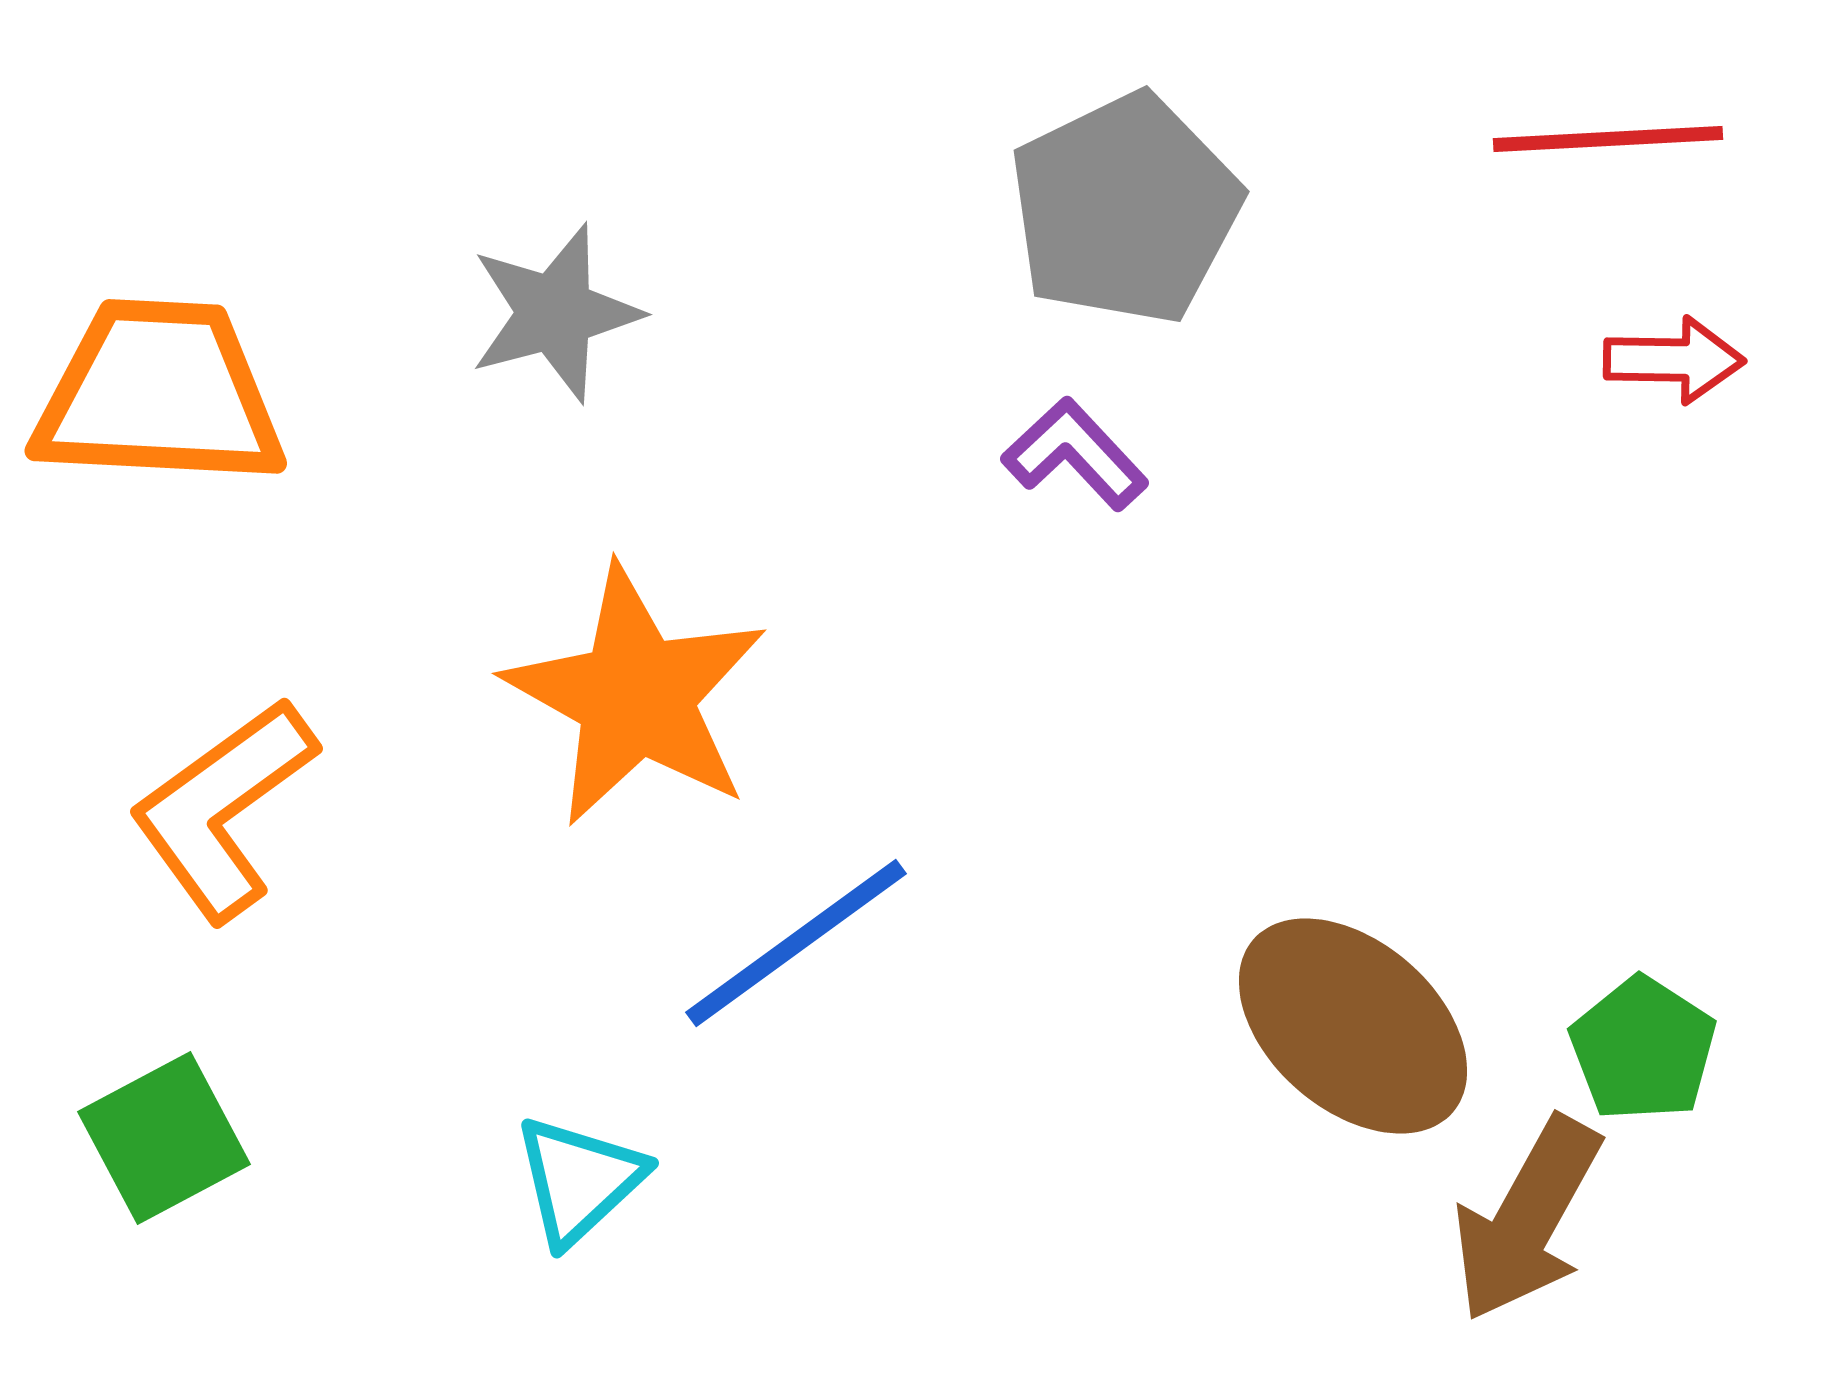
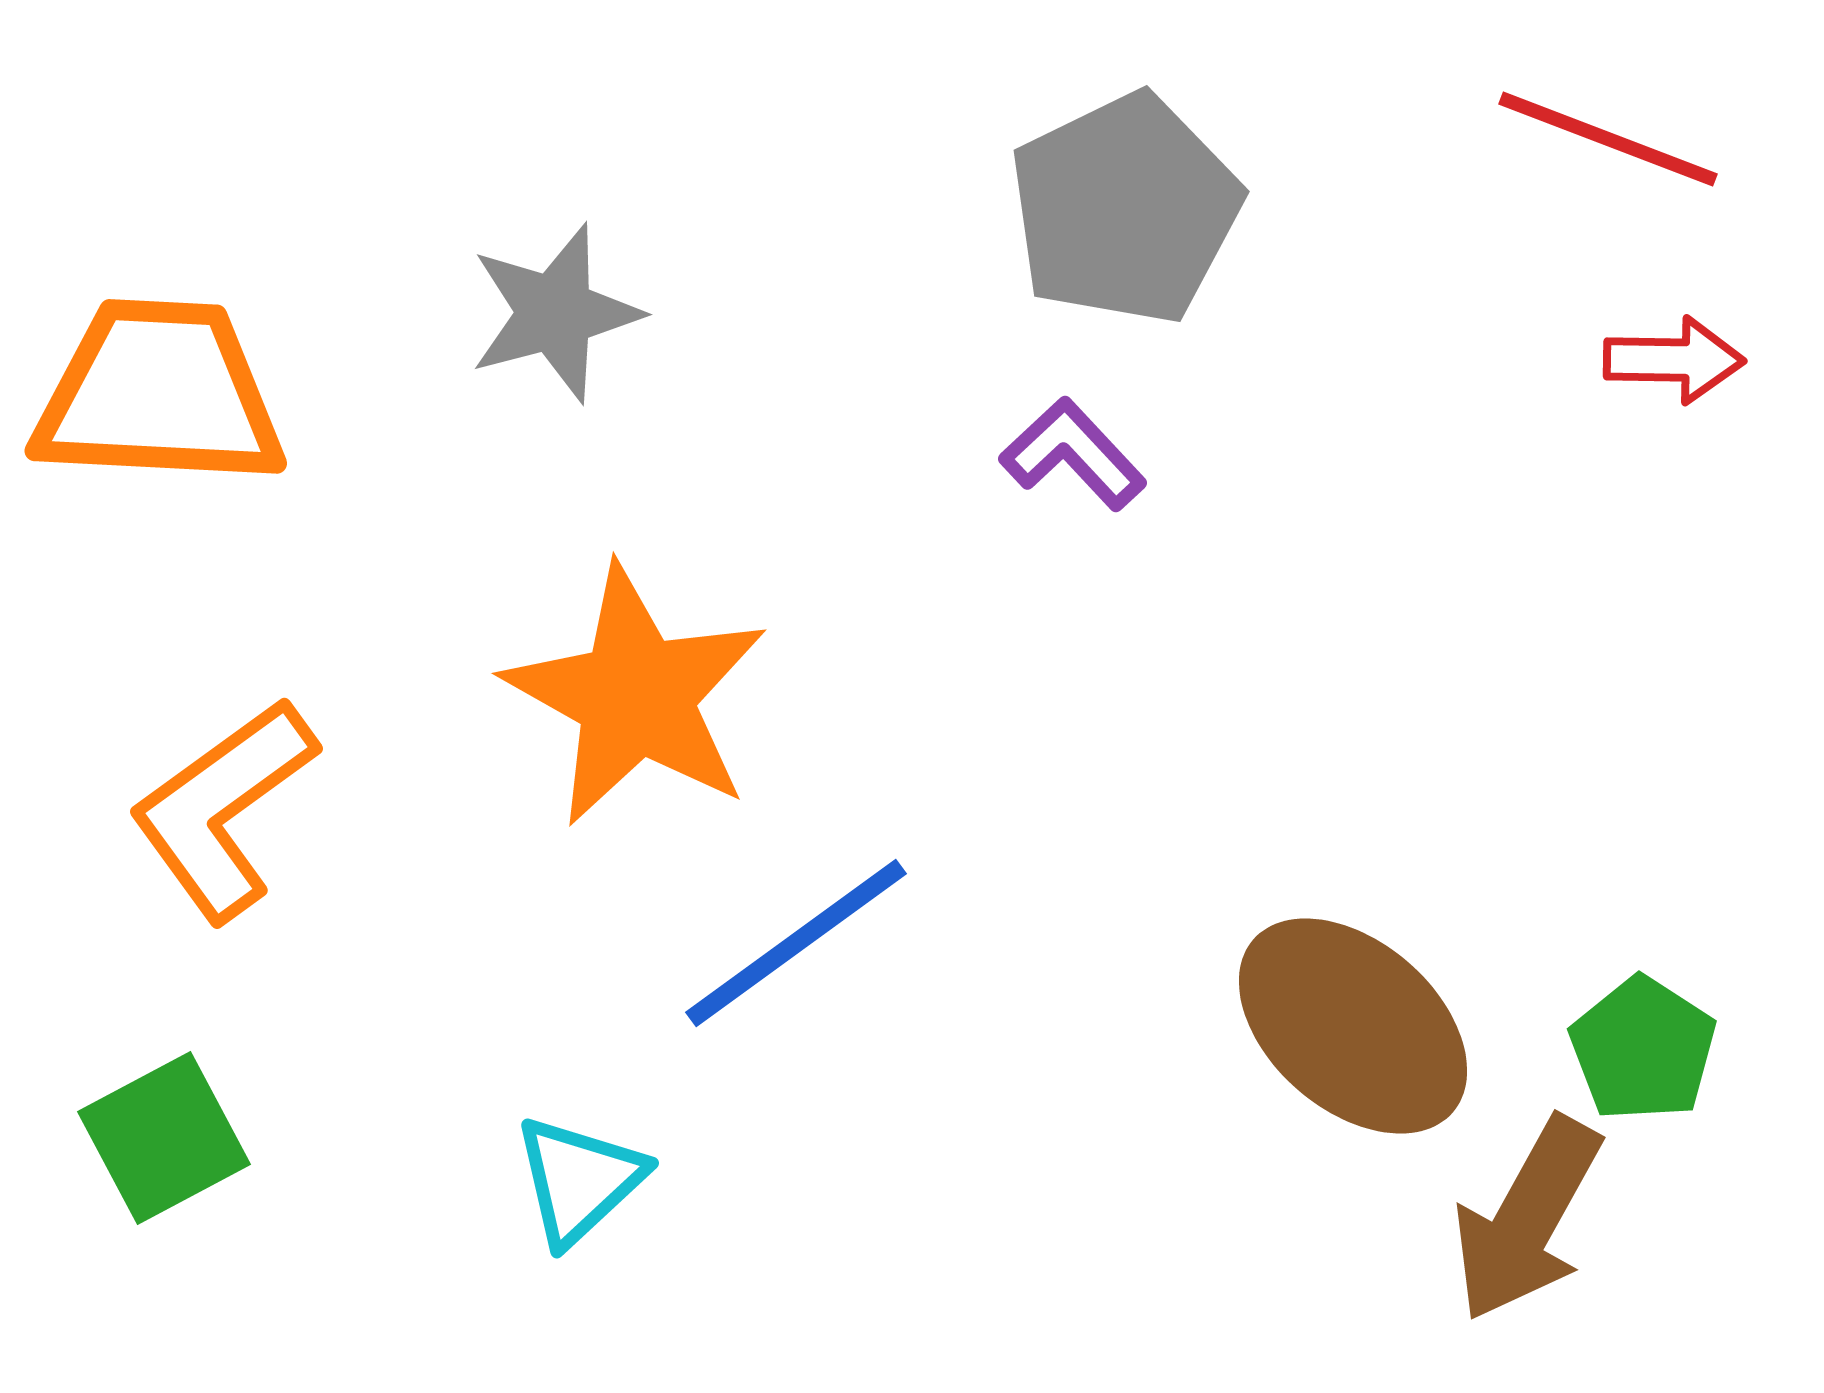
red line: rotated 24 degrees clockwise
purple L-shape: moved 2 px left
